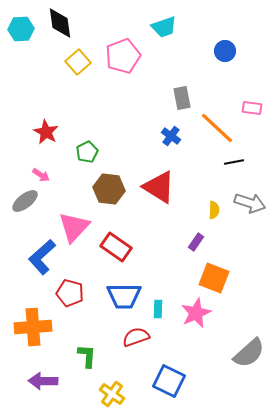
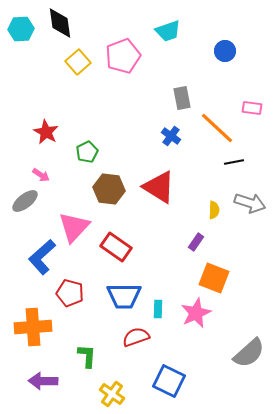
cyan trapezoid: moved 4 px right, 4 px down
